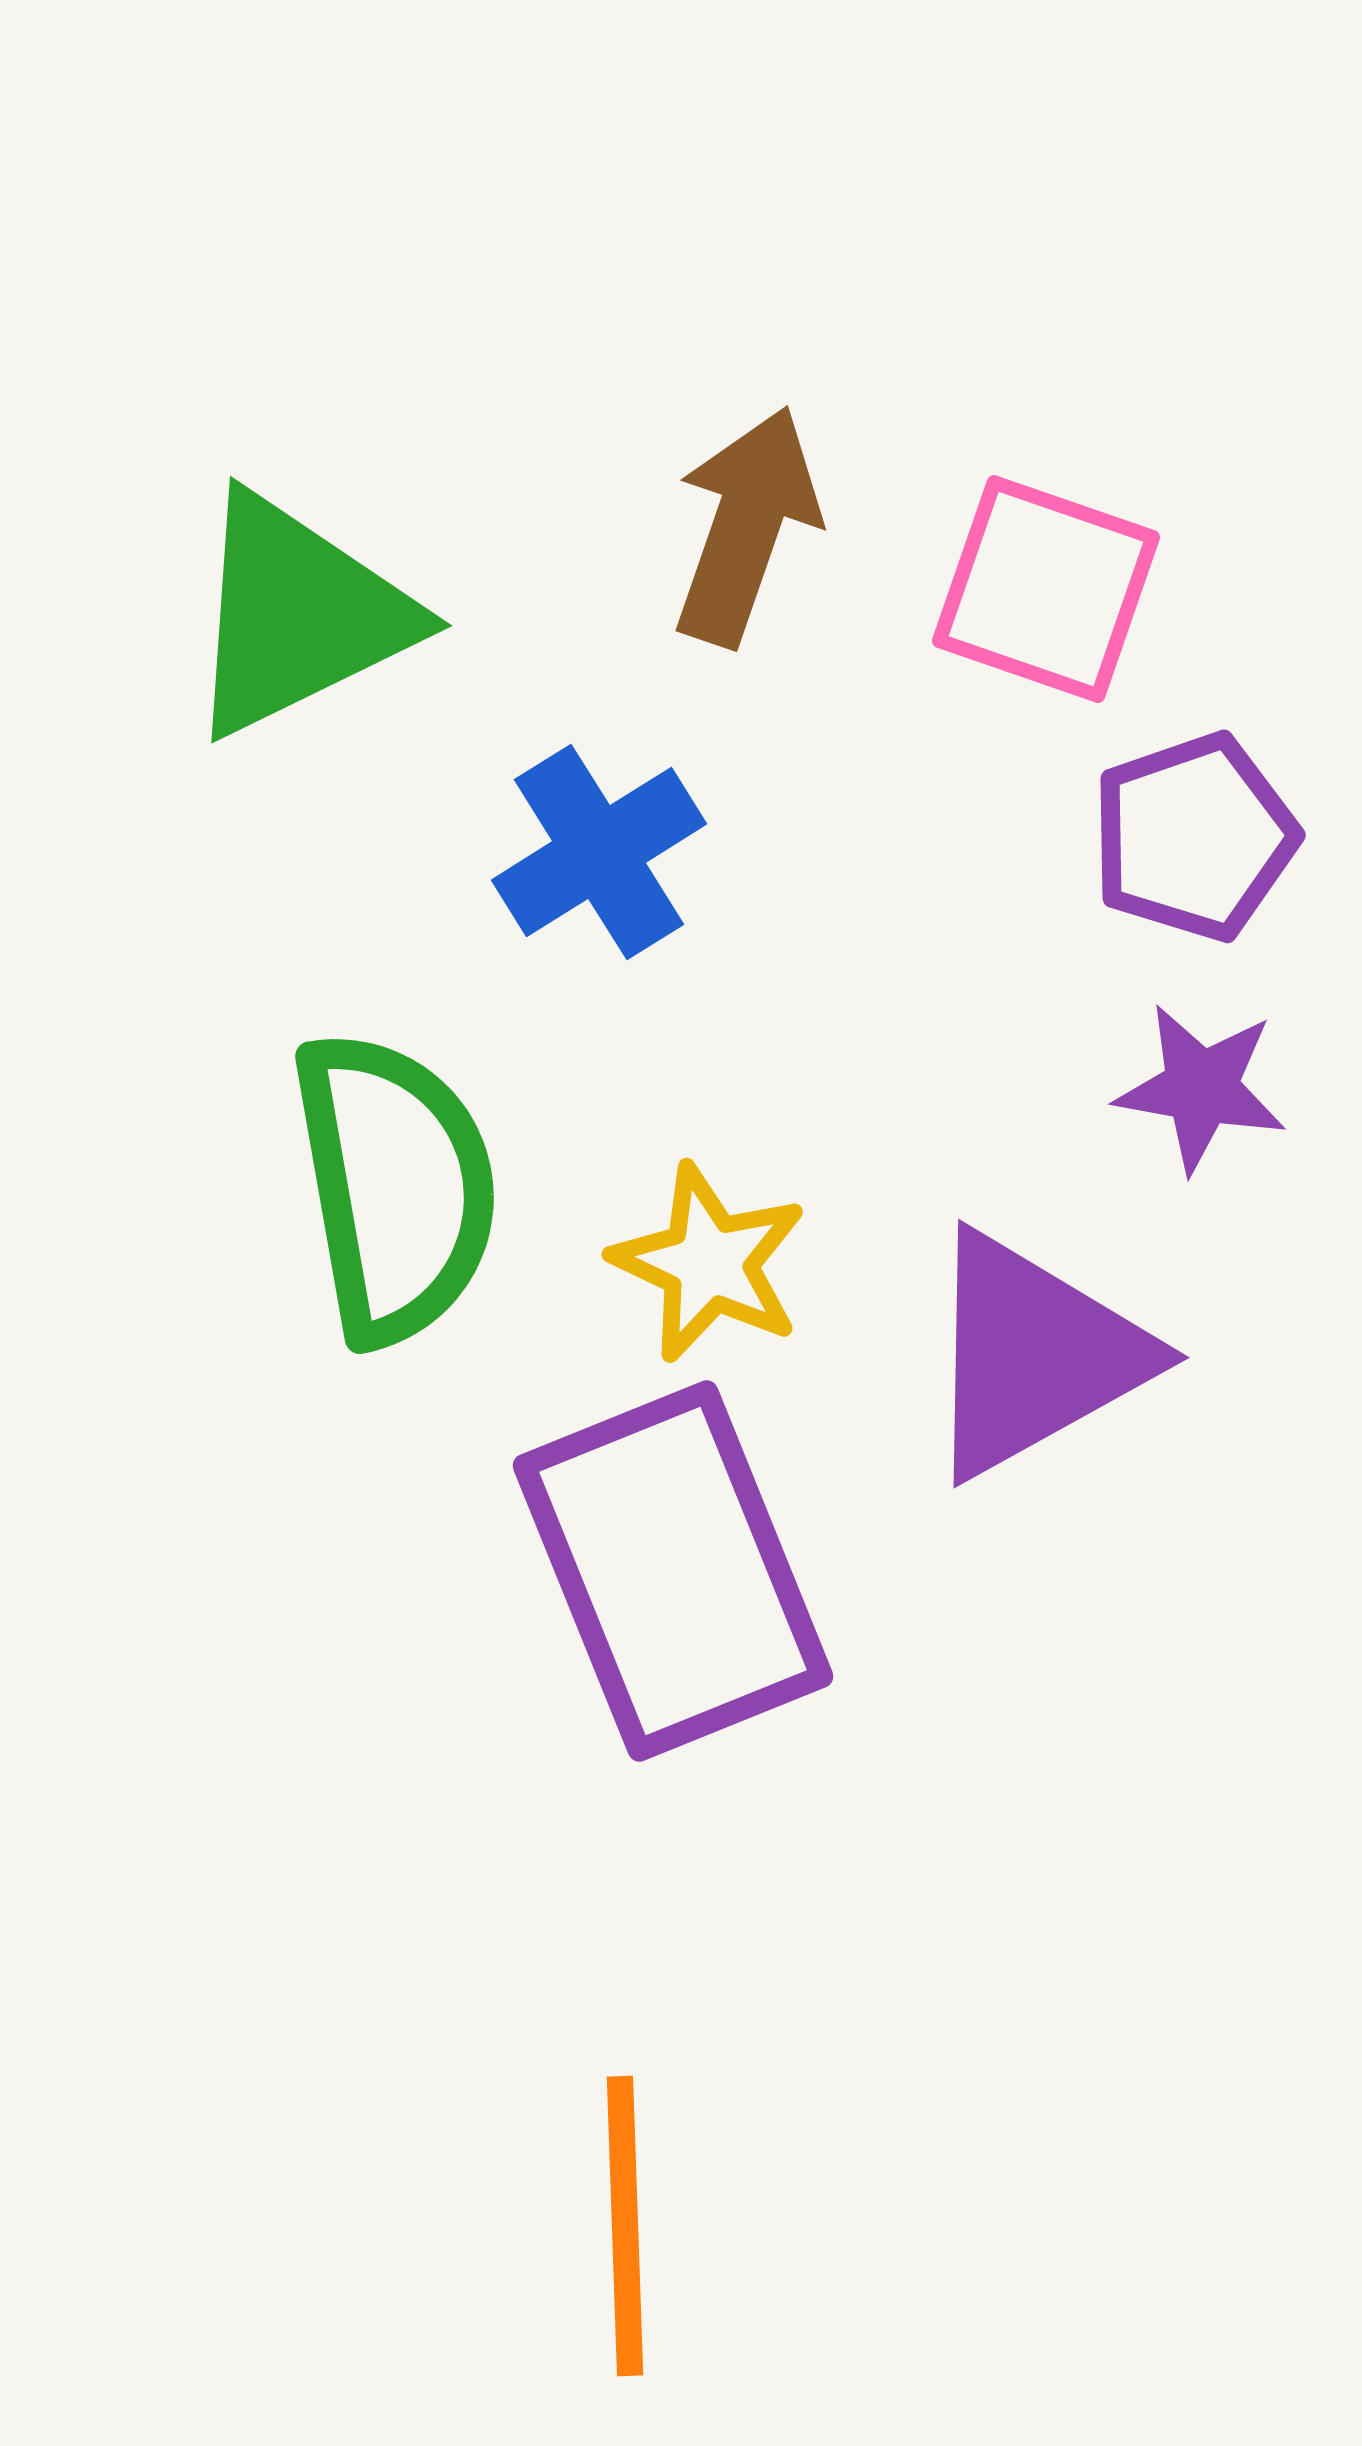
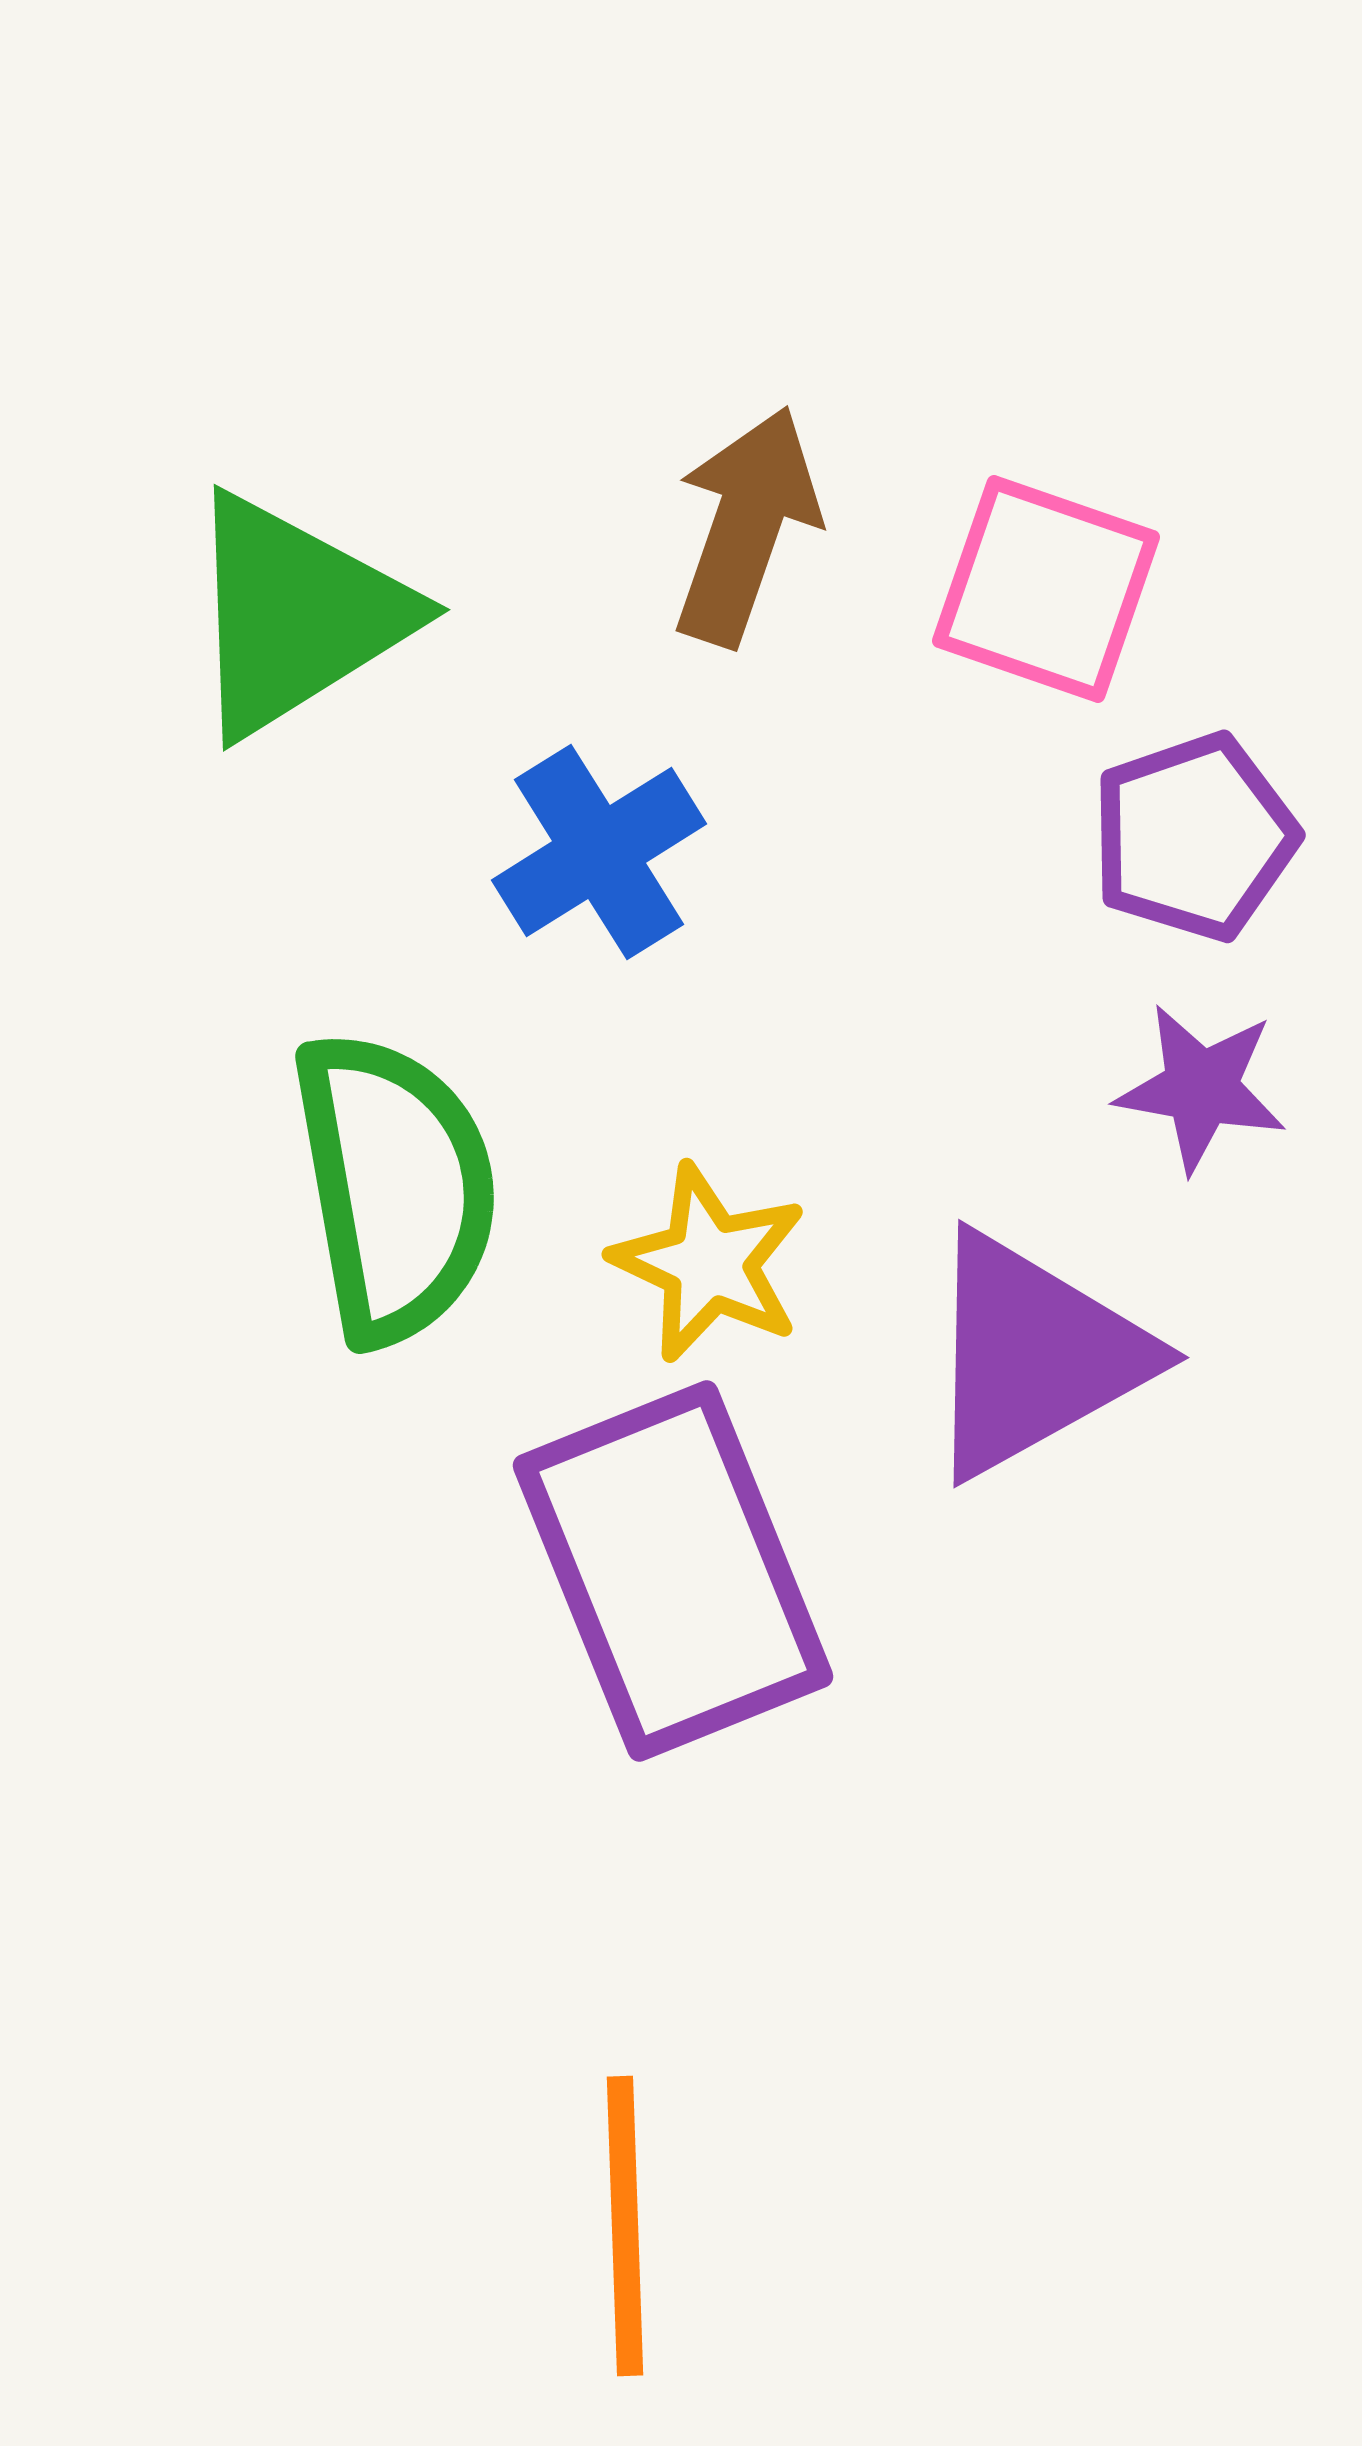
green triangle: moved 2 px left; rotated 6 degrees counterclockwise
